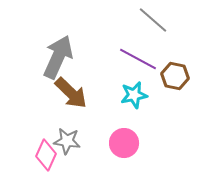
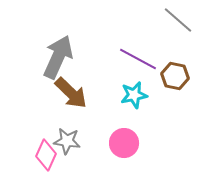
gray line: moved 25 px right
